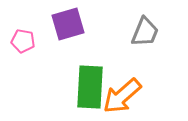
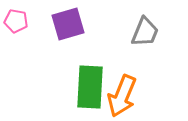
pink pentagon: moved 7 px left, 20 px up
orange arrow: rotated 27 degrees counterclockwise
